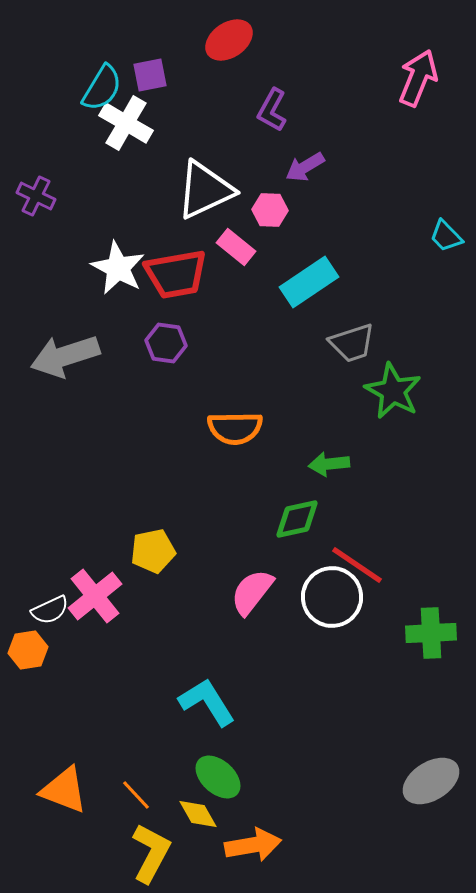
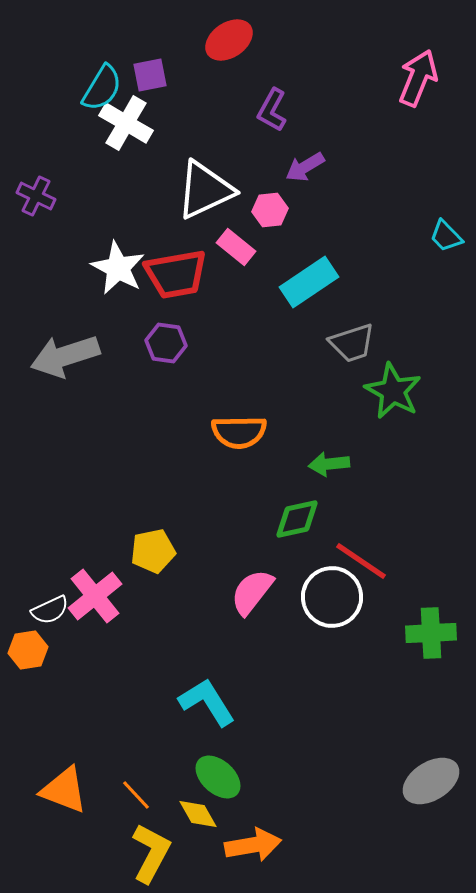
pink hexagon: rotated 8 degrees counterclockwise
orange semicircle: moved 4 px right, 4 px down
red line: moved 4 px right, 4 px up
